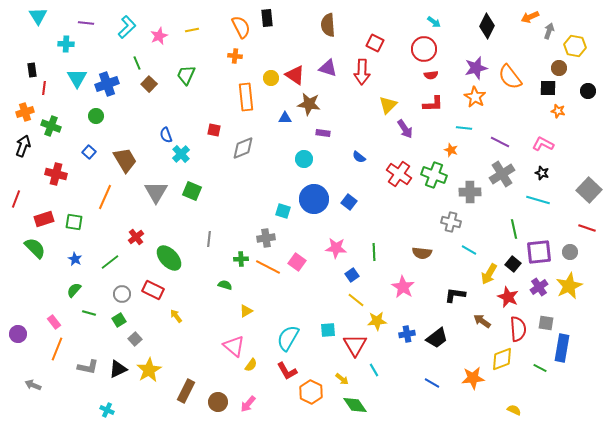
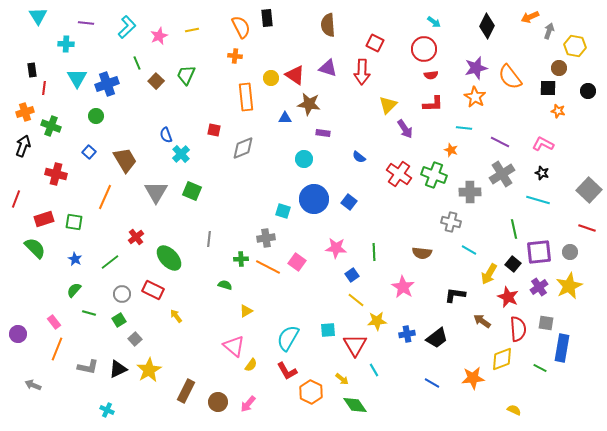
brown square at (149, 84): moved 7 px right, 3 px up
